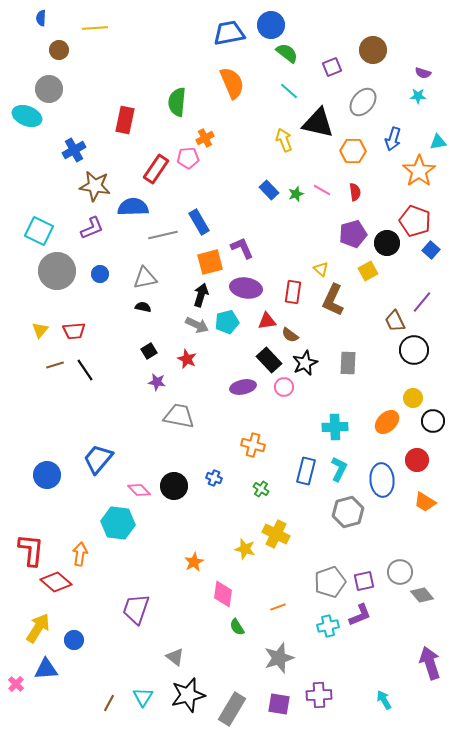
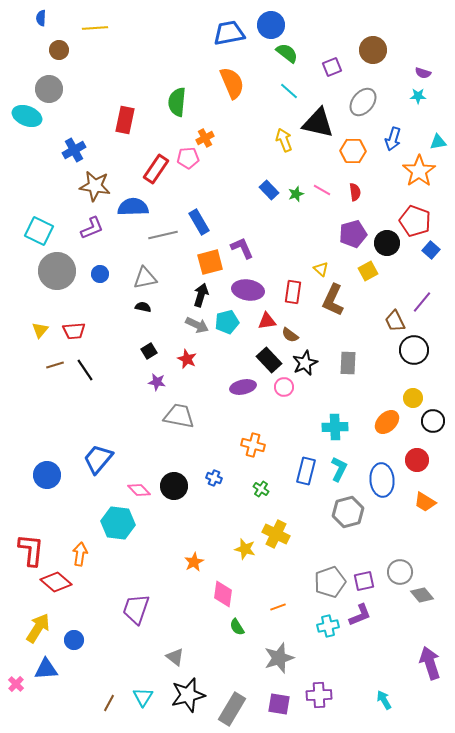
purple ellipse at (246, 288): moved 2 px right, 2 px down
